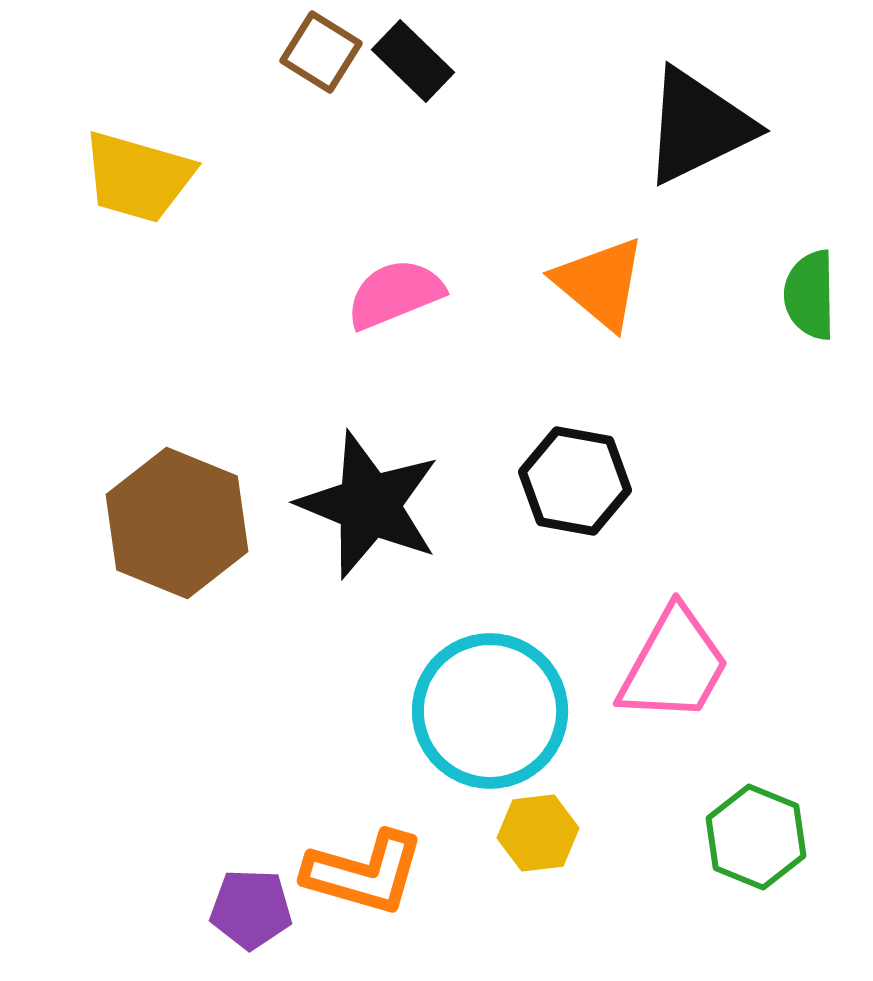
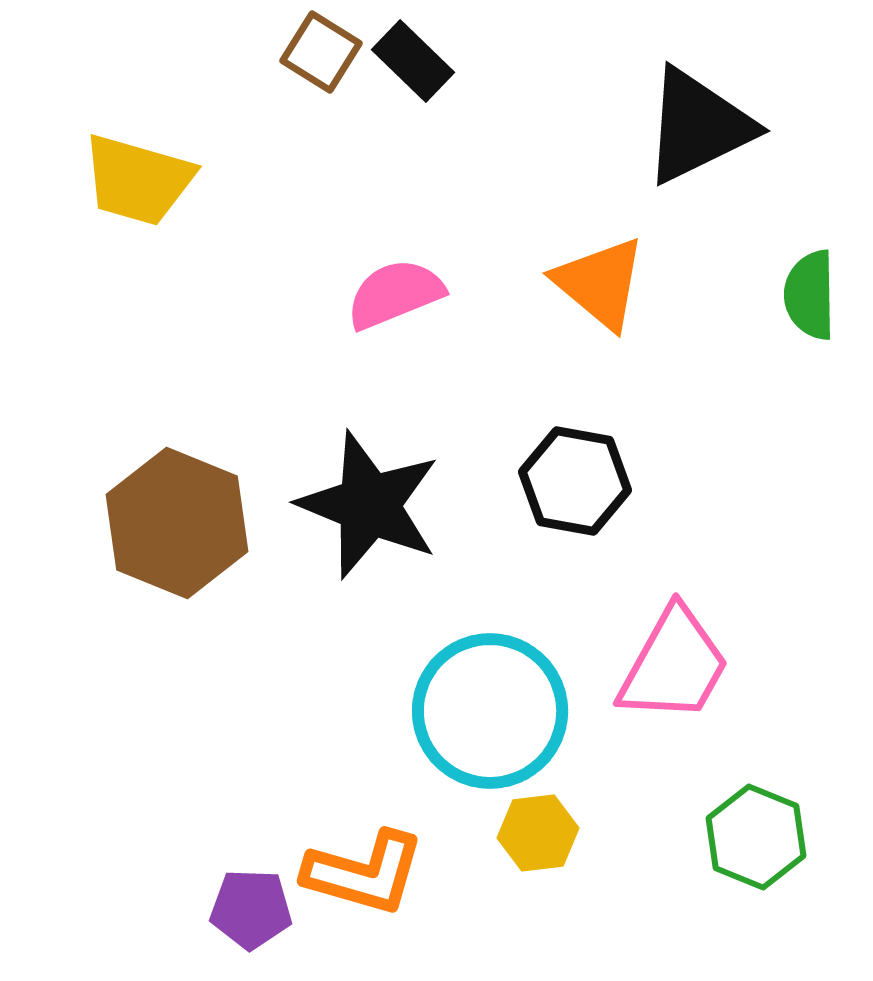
yellow trapezoid: moved 3 px down
